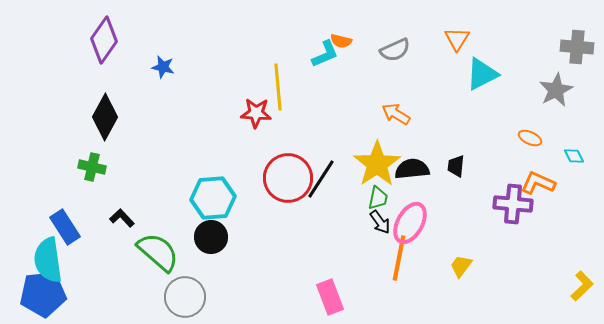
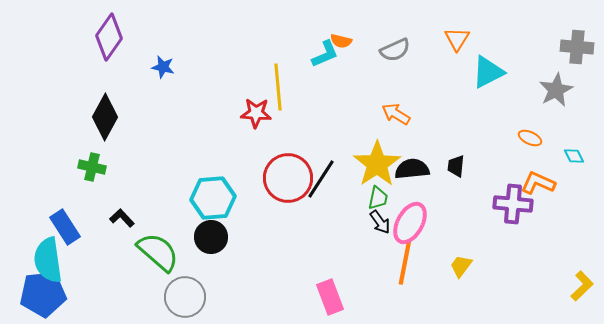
purple diamond: moved 5 px right, 3 px up
cyan triangle: moved 6 px right, 2 px up
orange line: moved 6 px right, 4 px down
